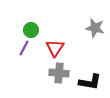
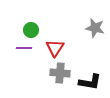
purple line: rotated 63 degrees clockwise
gray cross: moved 1 px right
